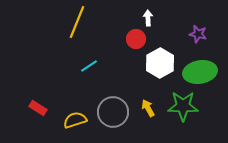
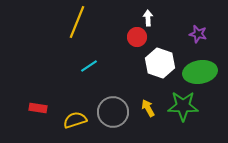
red circle: moved 1 px right, 2 px up
white hexagon: rotated 12 degrees counterclockwise
red rectangle: rotated 24 degrees counterclockwise
